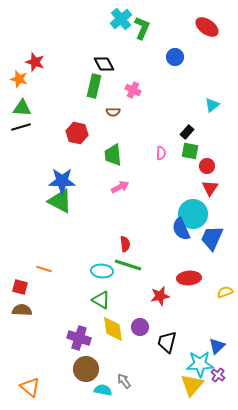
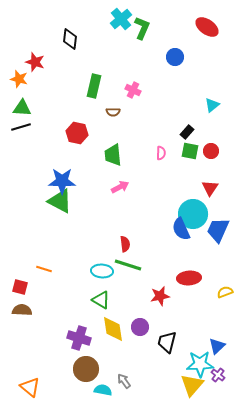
black diamond at (104, 64): moved 34 px left, 25 px up; rotated 35 degrees clockwise
red circle at (207, 166): moved 4 px right, 15 px up
blue trapezoid at (212, 238): moved 6 px right, 8 px up
